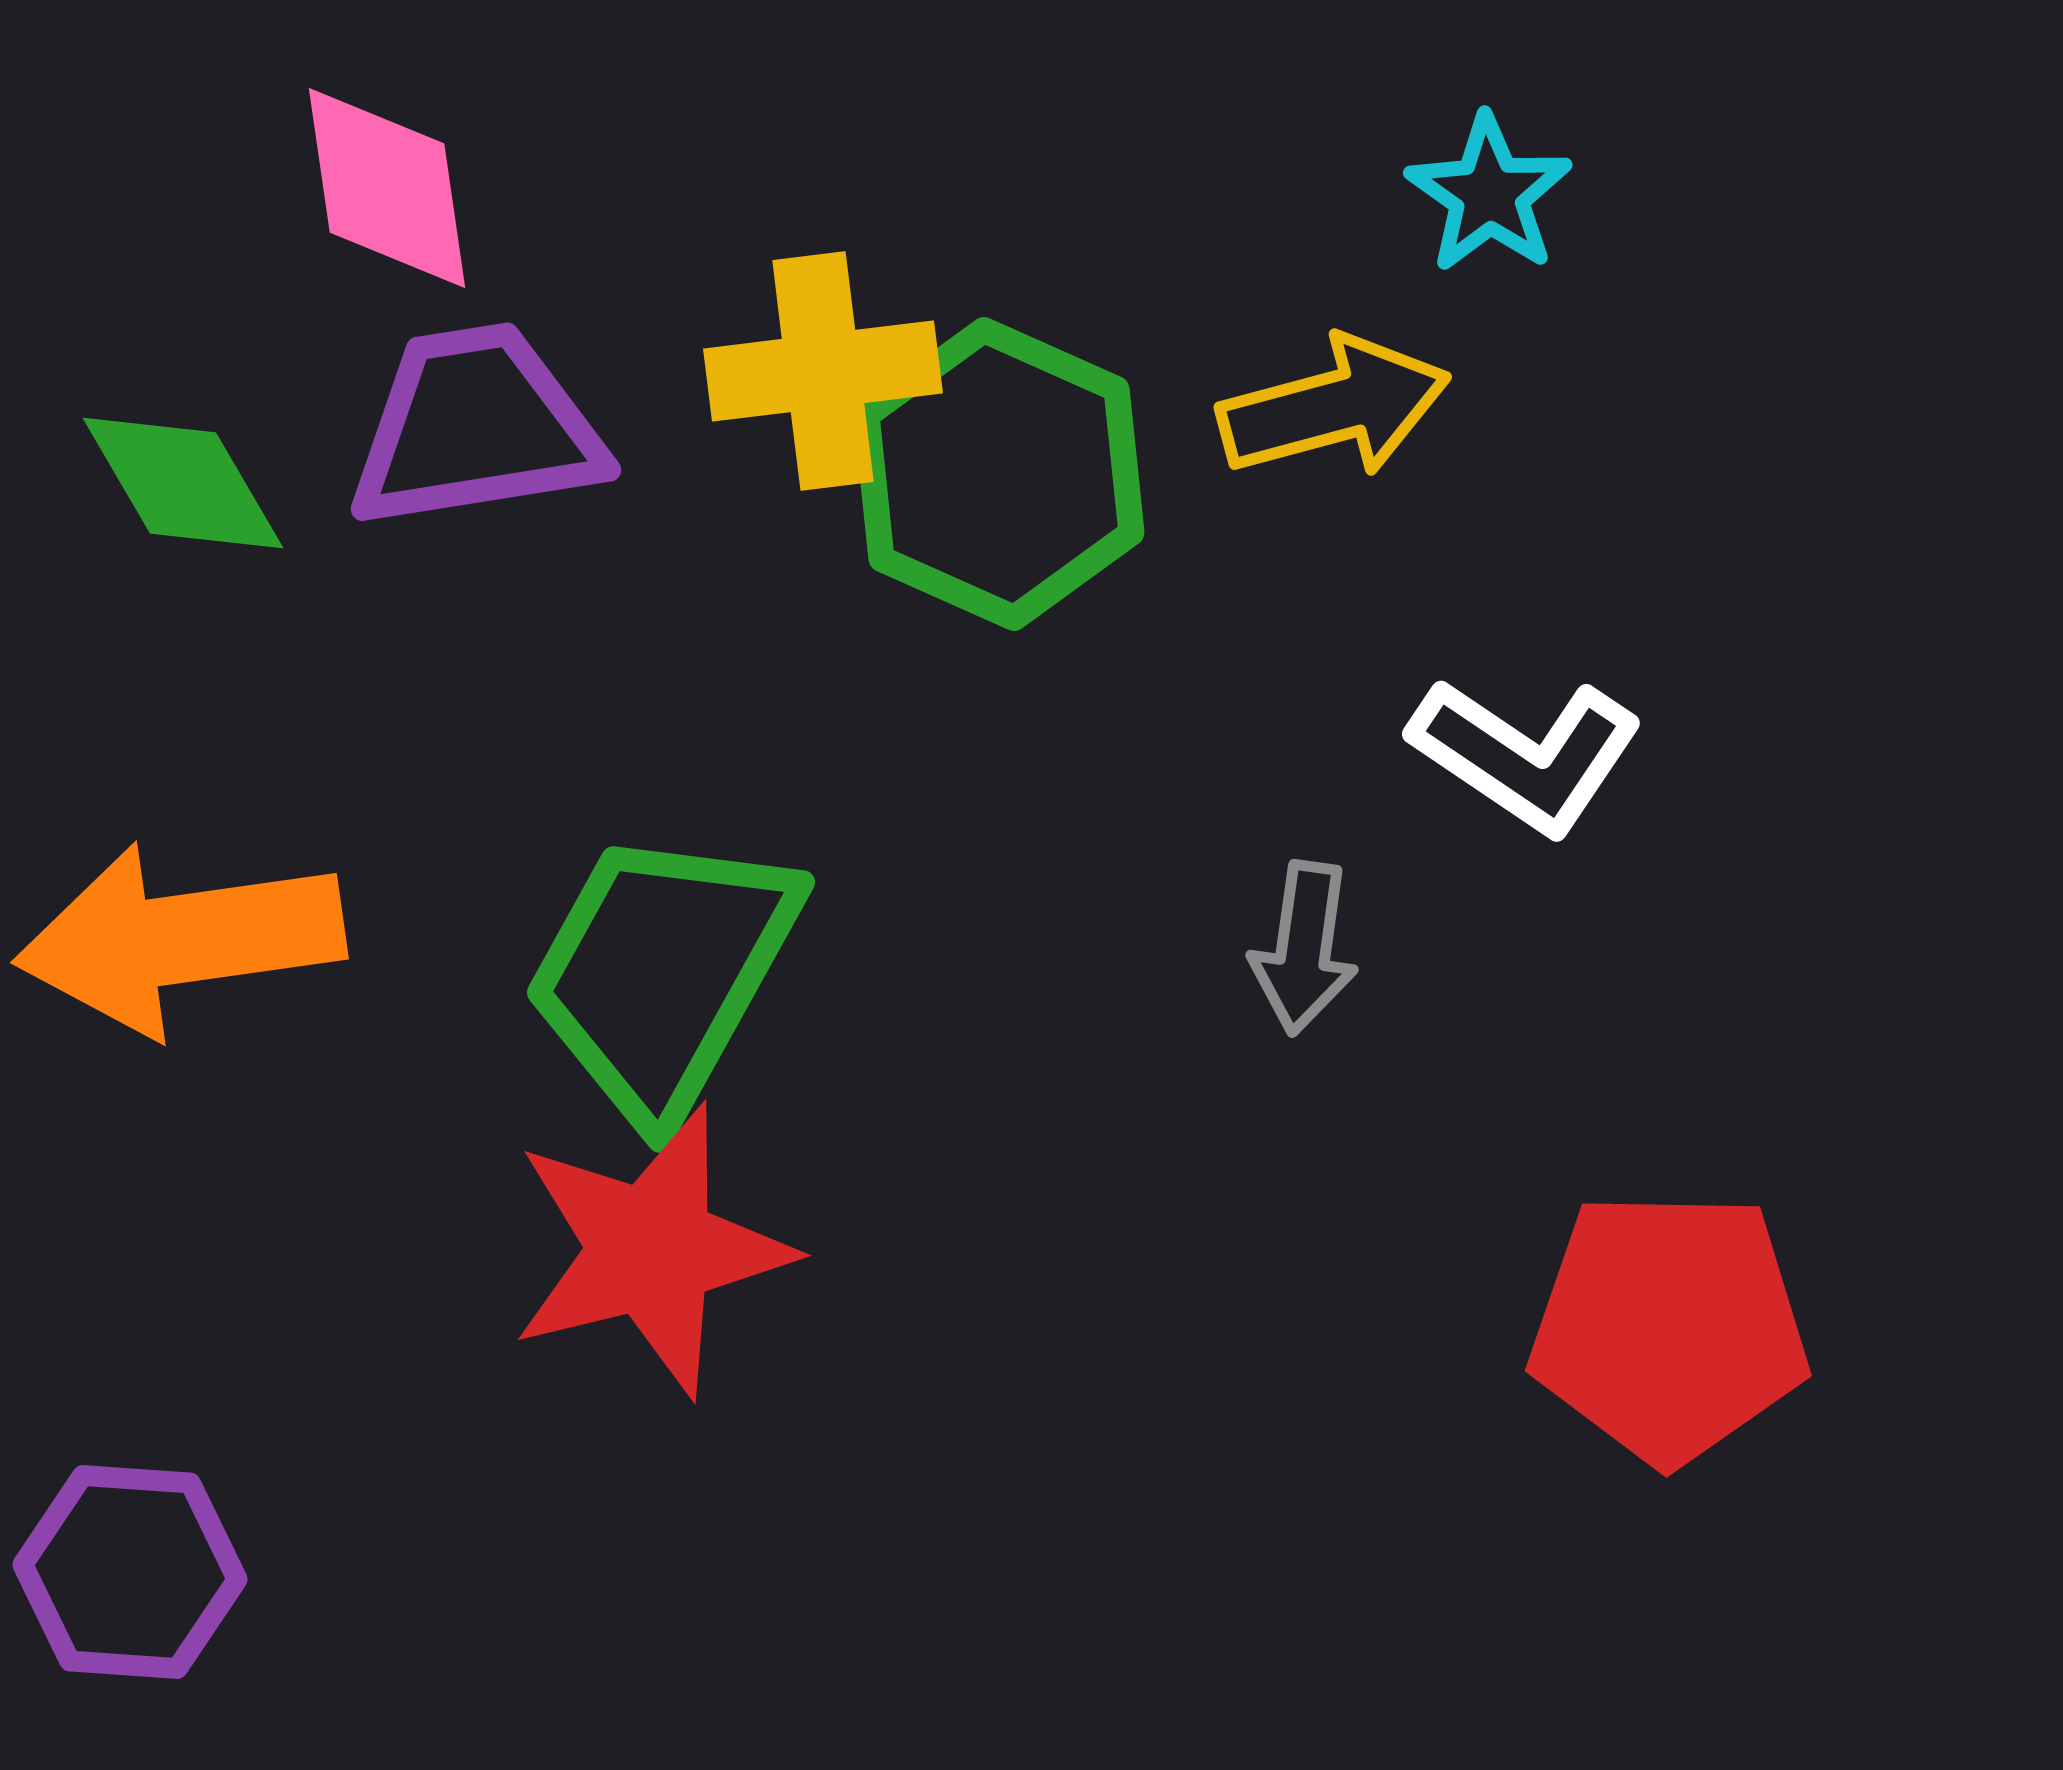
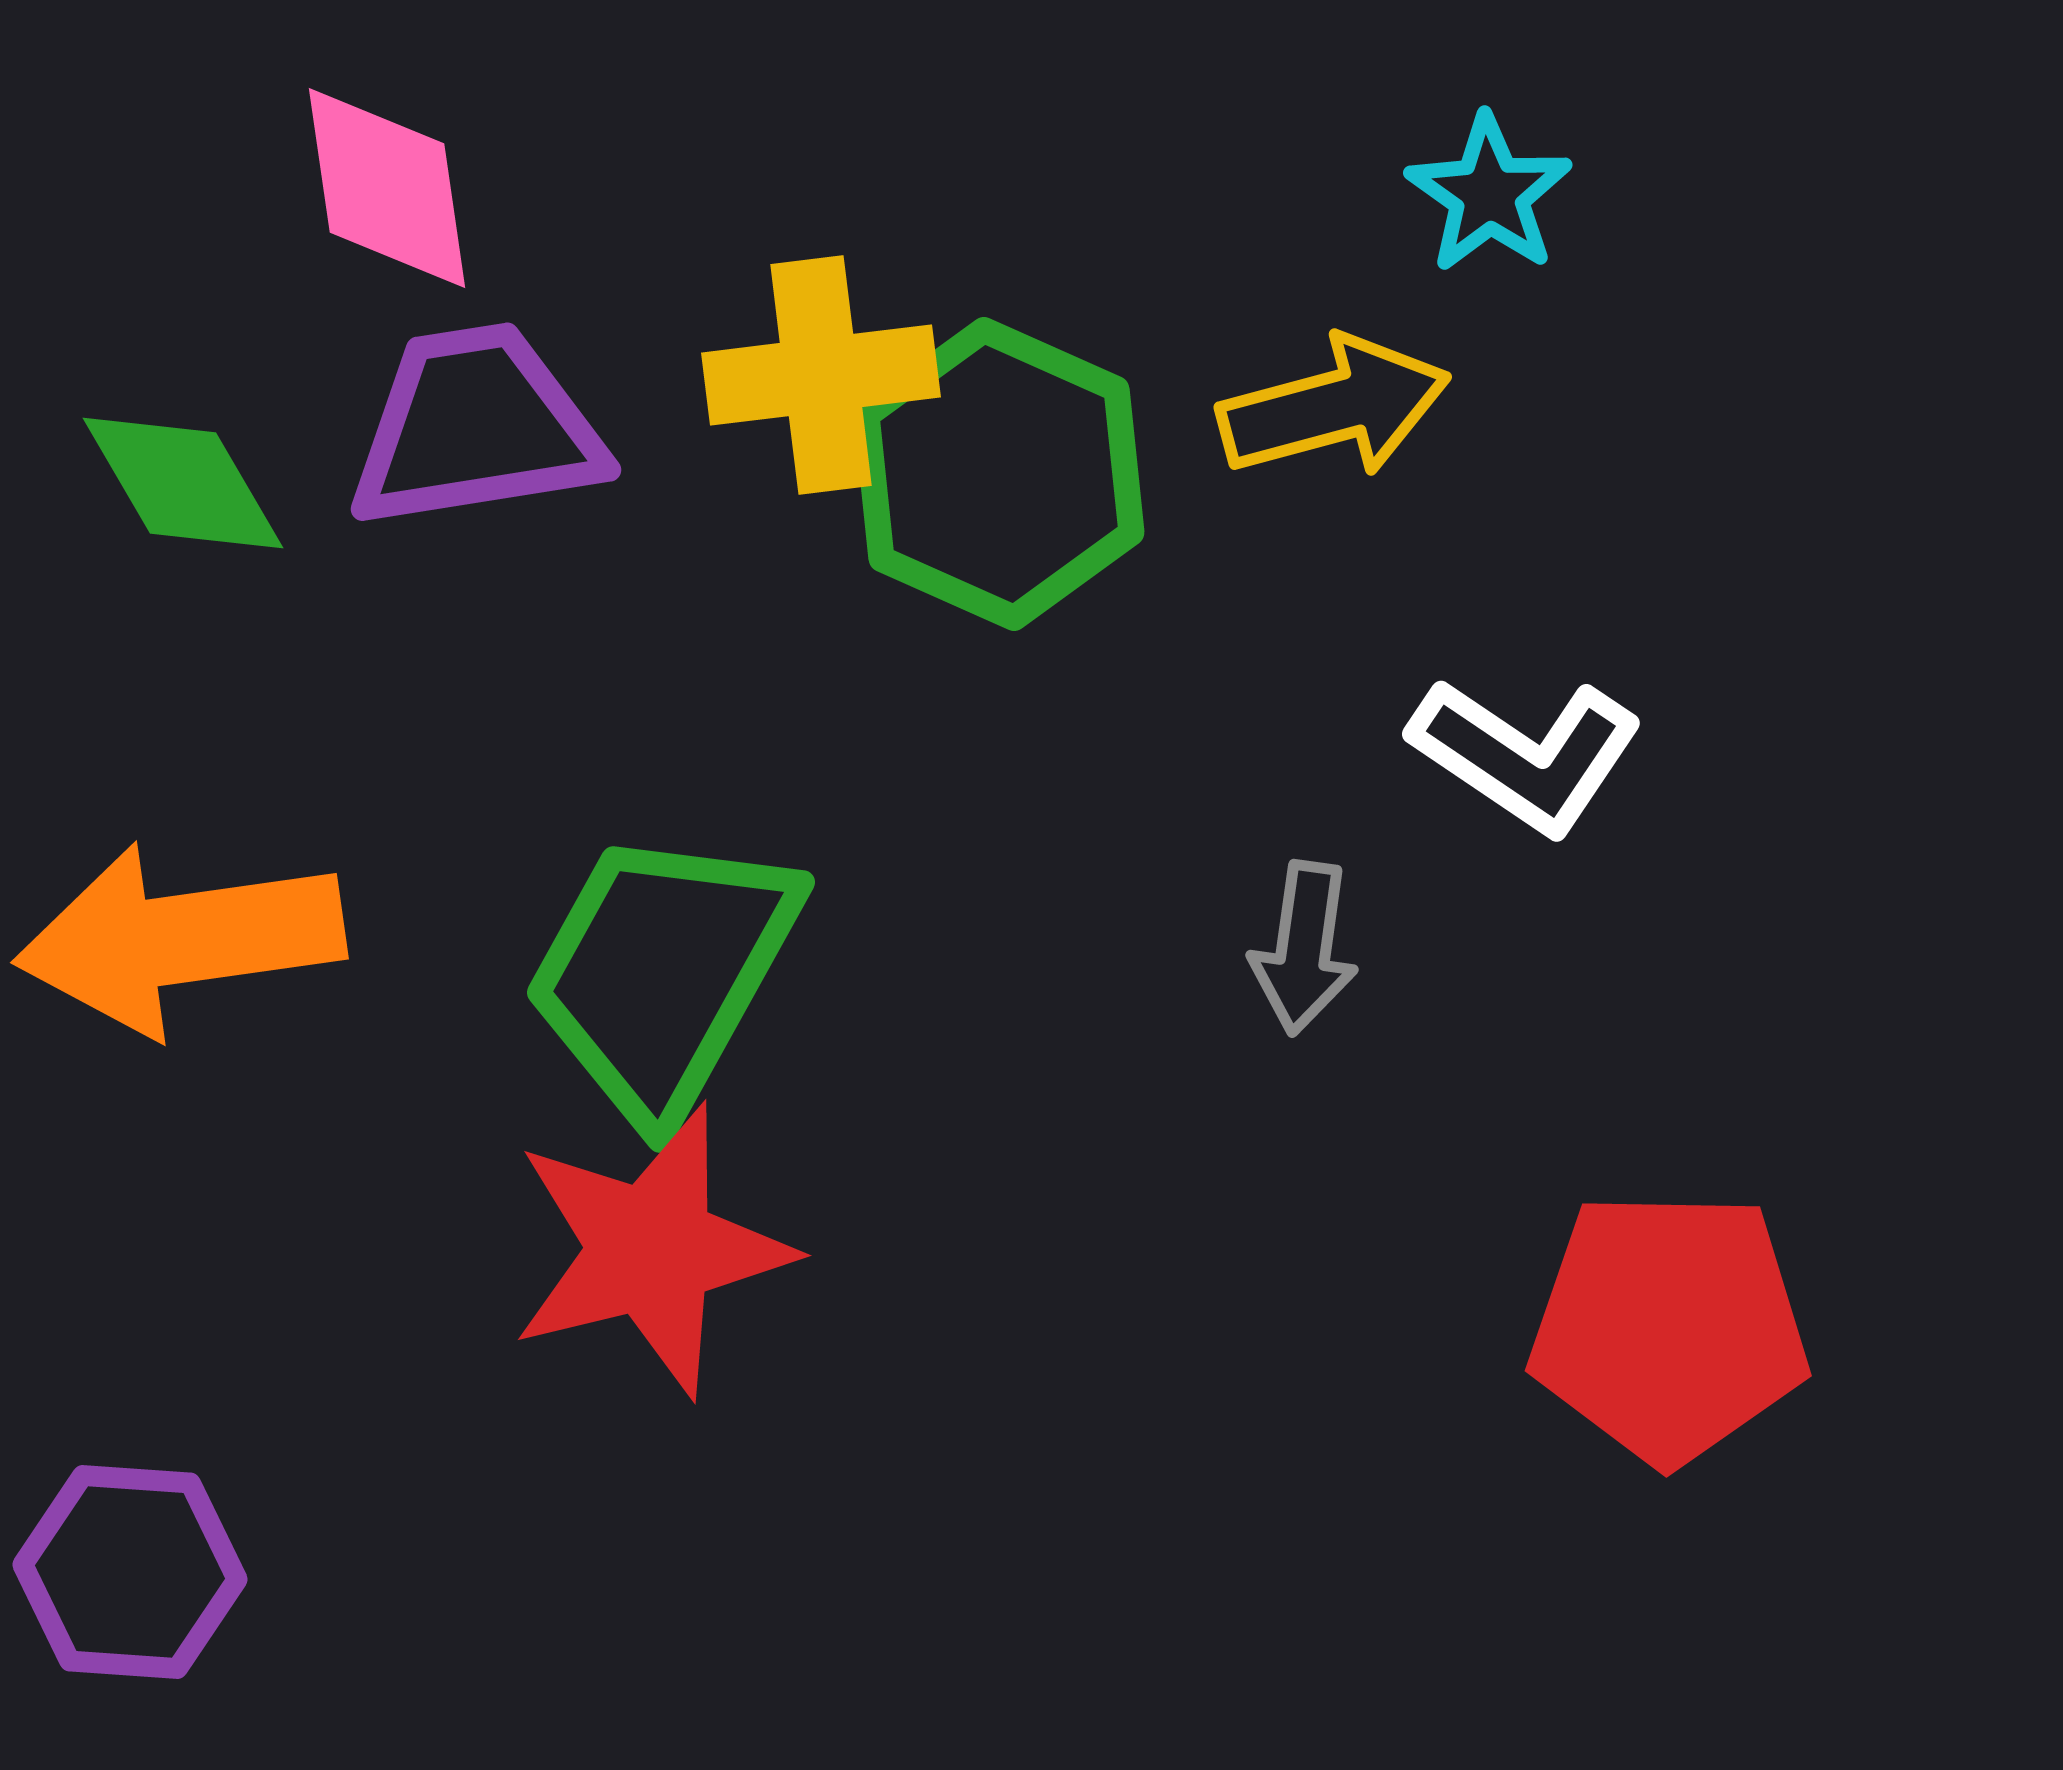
yellow cross: moved 2 px left, 4 px down
